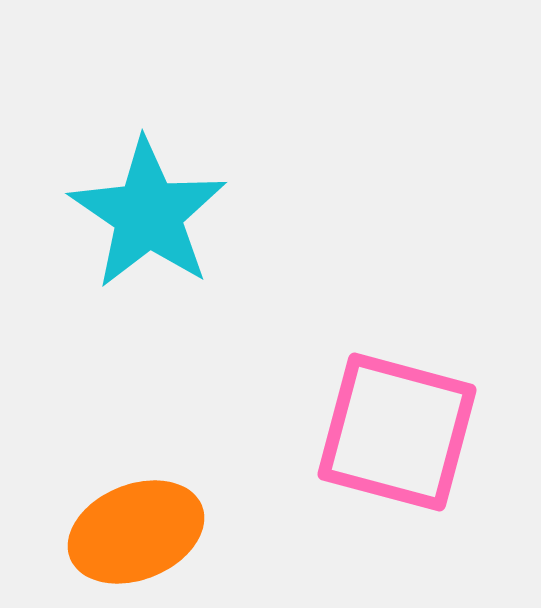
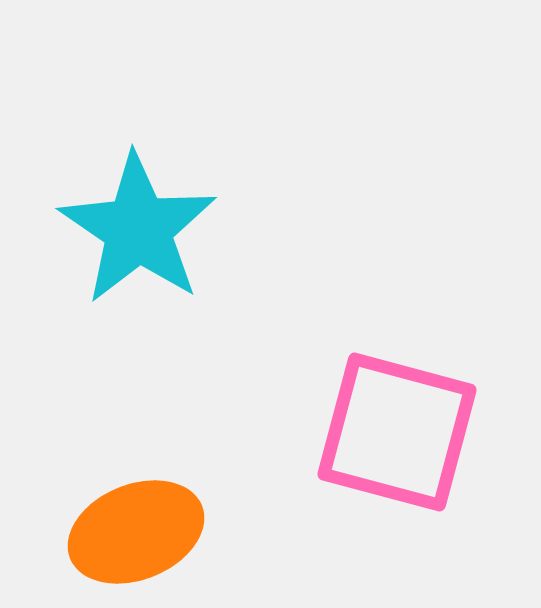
cyan star: moved 10 px left, 15 px down
